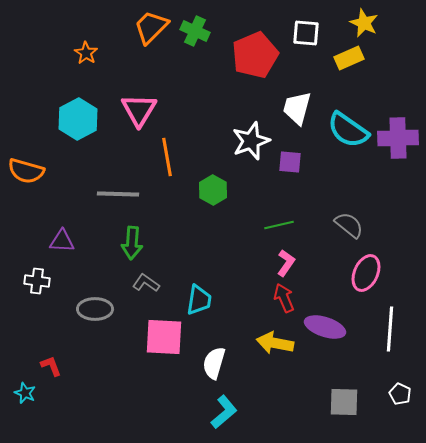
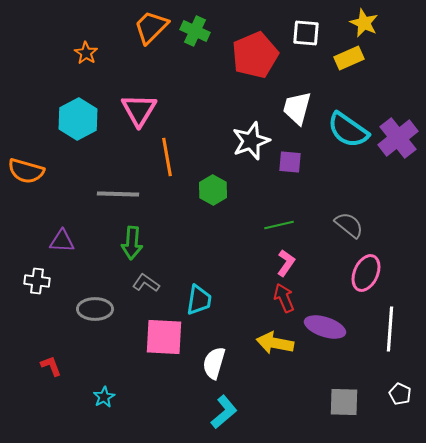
purple cross: rotated 36 degrees counterclockwise
cyan star: moved 79 px right, 4 px down; rotated 20 degrees clockwise
